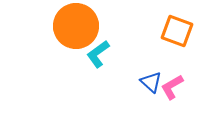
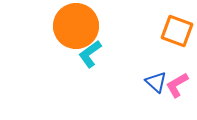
cyan L-shape: moved 8 px left
blue triangle: moved 5 px right
pink L-shape: moved 5 px right, 2 px up
